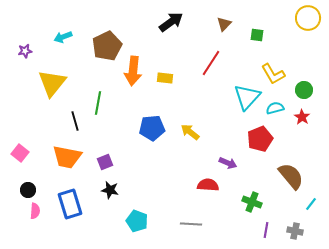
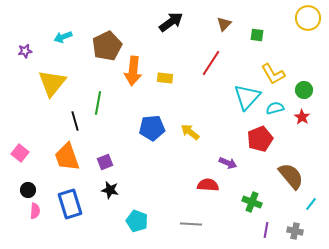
orange trapezoid: rotated 60 degrees clockwise
